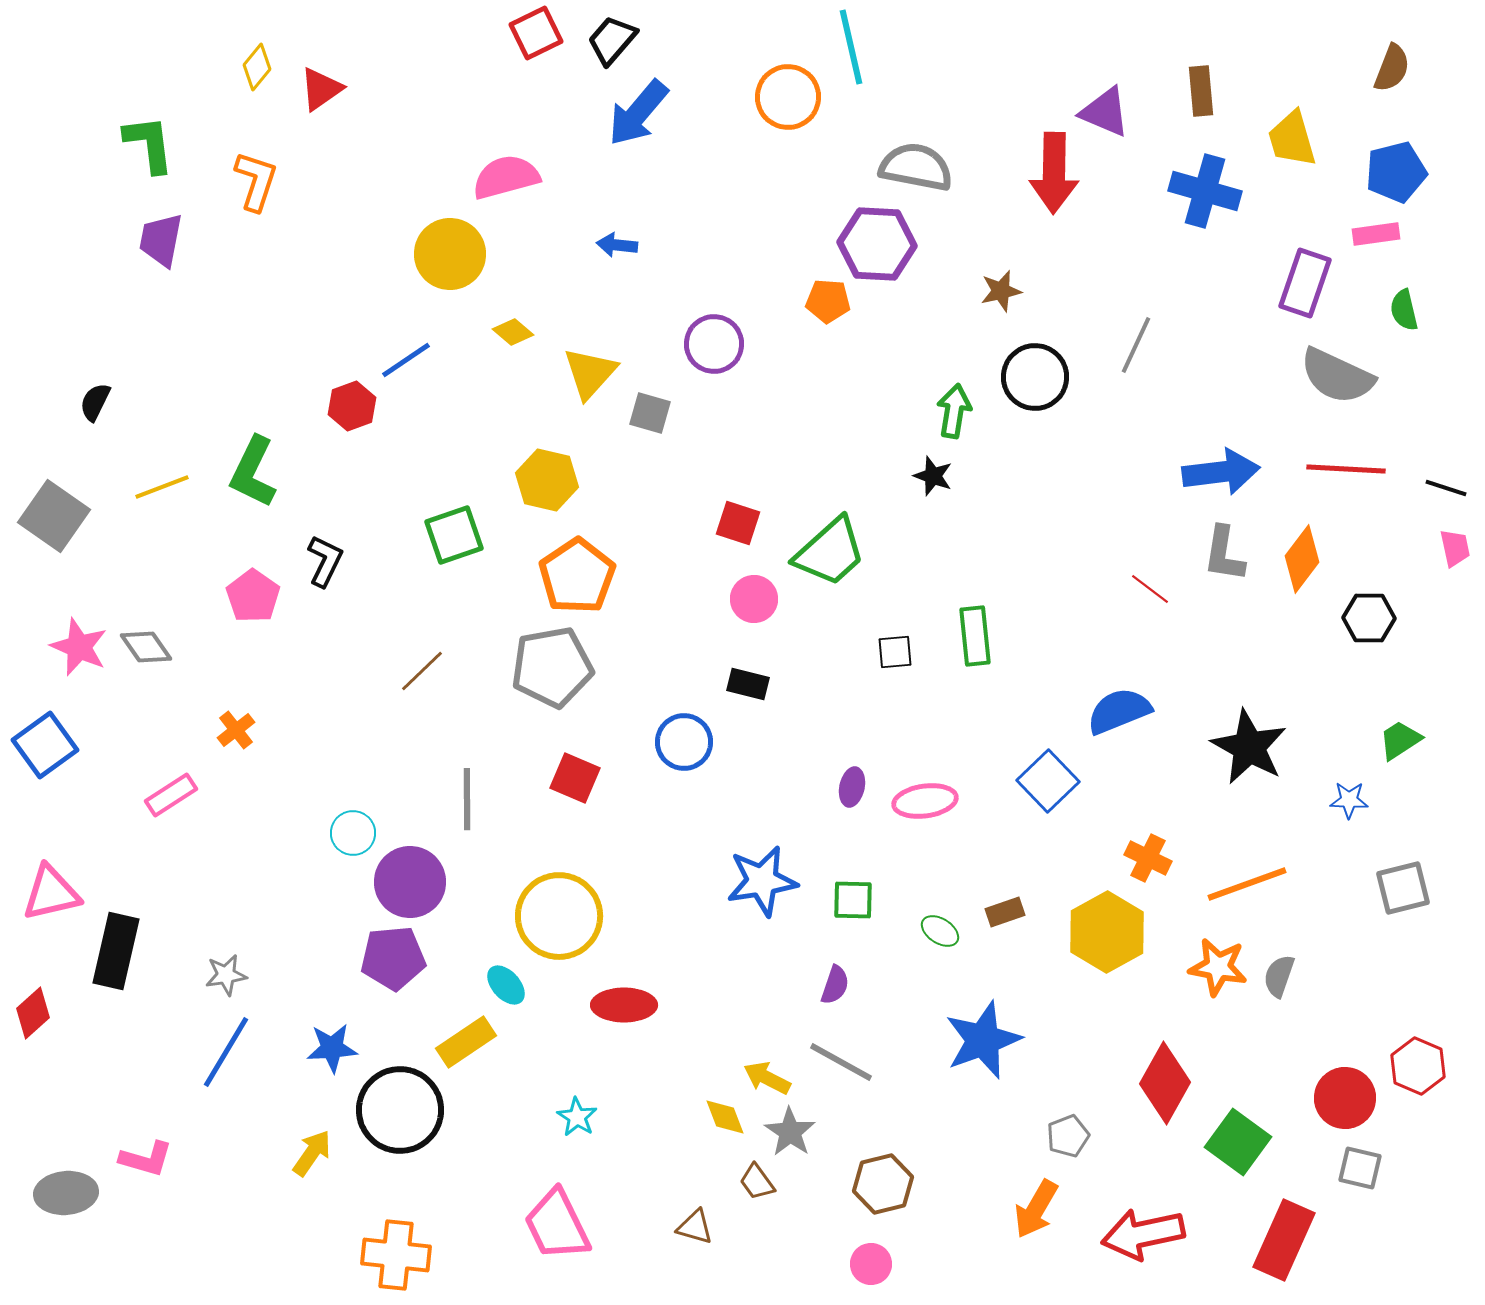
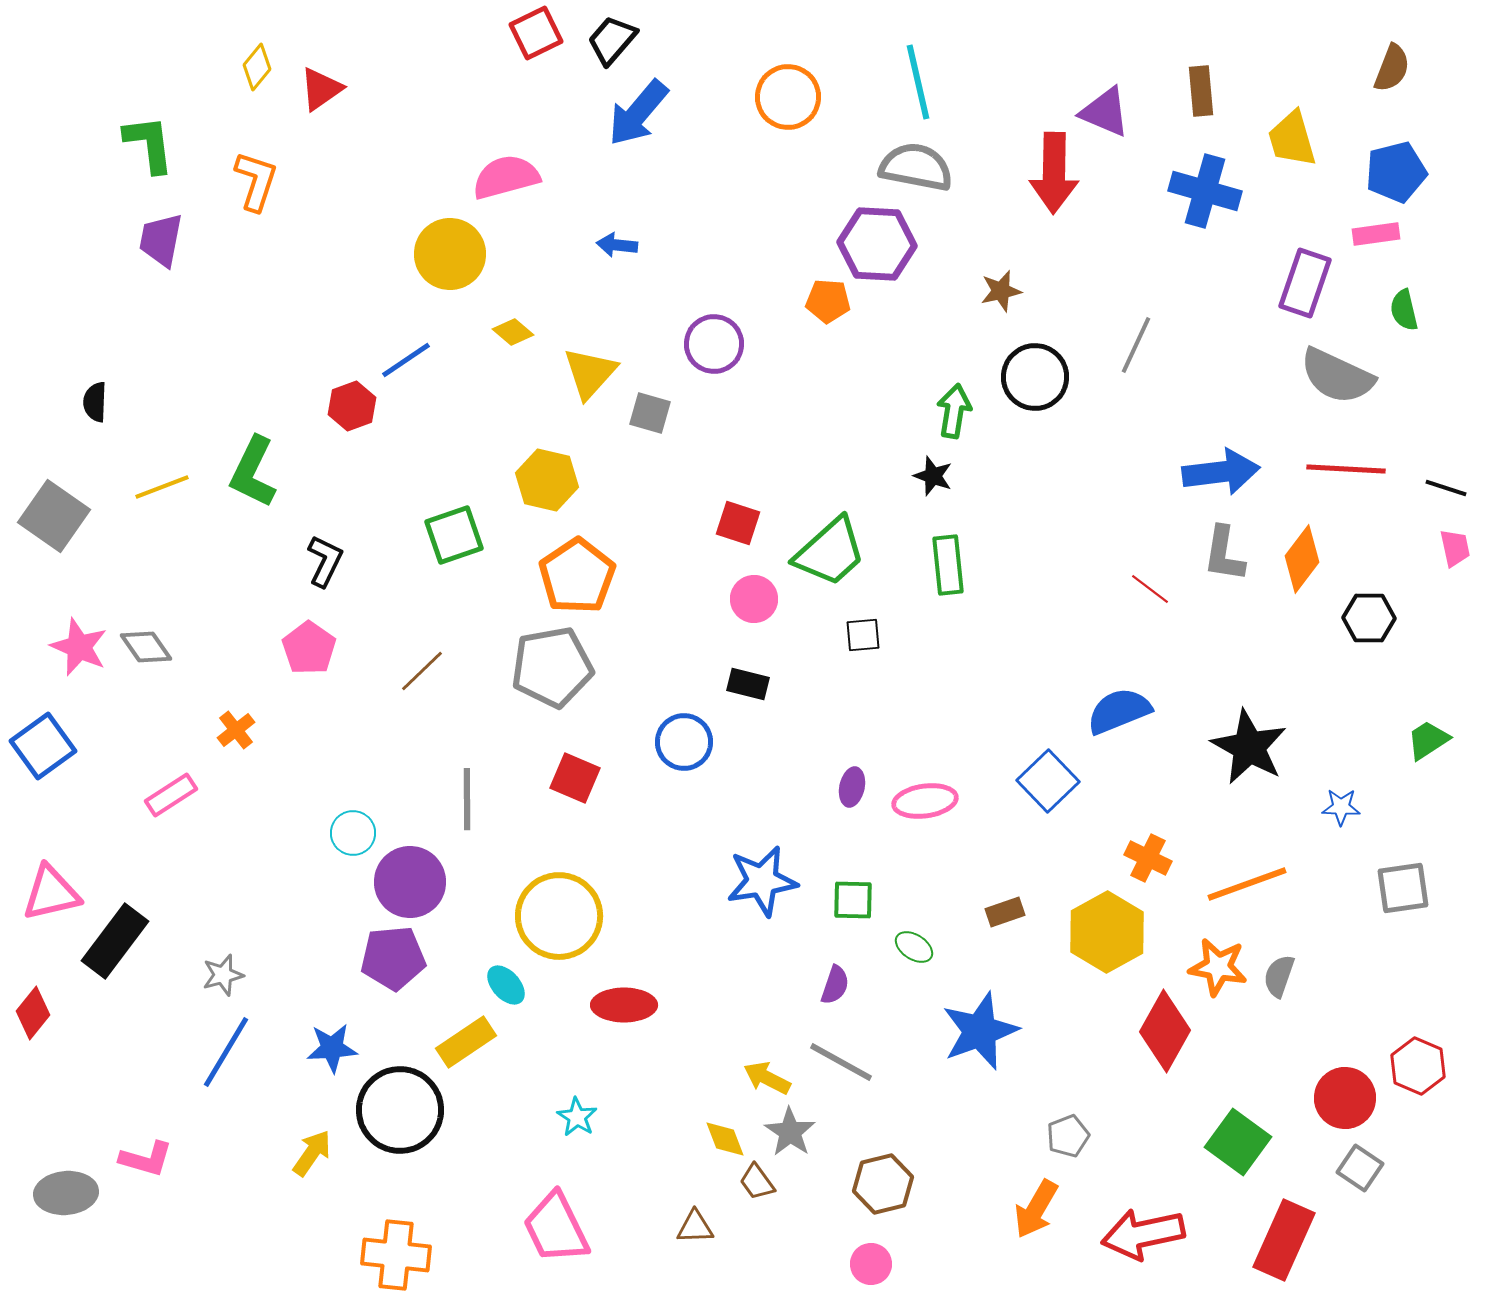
cyan line at (851, 47): moved 67 px right, 35 px down
black semicircle at (95, 402): rotated 24 degrees counterclockwise
pink pentagon at (253, 596): moved 56 px right, 52 px down
green rectangle at (975, 636): moved 27 px left, 71 px up
black square at (895, 652): moved 32 px left, 17 px up
green trapezoid at (1400, 740): moved 28 px right
blue square at (45, 745): moved 2 px left, 1 px down
blue star at (1349, 800): moved 8 px left, 7 px down
gray square at (1403, 888): rotated 6 degrees clockwise
green ellipse at (940, 931): moved 26 px left, 16 px down
black rectangle at (116, 951): moved 1 px left, 10 px up; rotated 24 degrees clockwise
gray star at (226, 975): moved 3 px left; rotated 6 degrees counterclockwise
red diamond at (33, 1013): rotated 9 degrees counterclockwise
blue star at (983, 1040): moved 3 px left, 9 px up
red diamond at (1165, 1083): moved 52 px up
yellow diamond at (725, 1117): moved 22 px down
gray square at (1360, 1168): rotated 21 degrees clockwise
pink trapezoid at (557, 1225): moved 1 px left, 3 px down
brown triangle at (695, 1227): rotated 18 degrees counterclockwise
